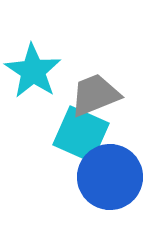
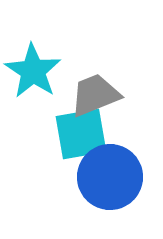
cyan square: rotated 34 degrees counterclockwise
